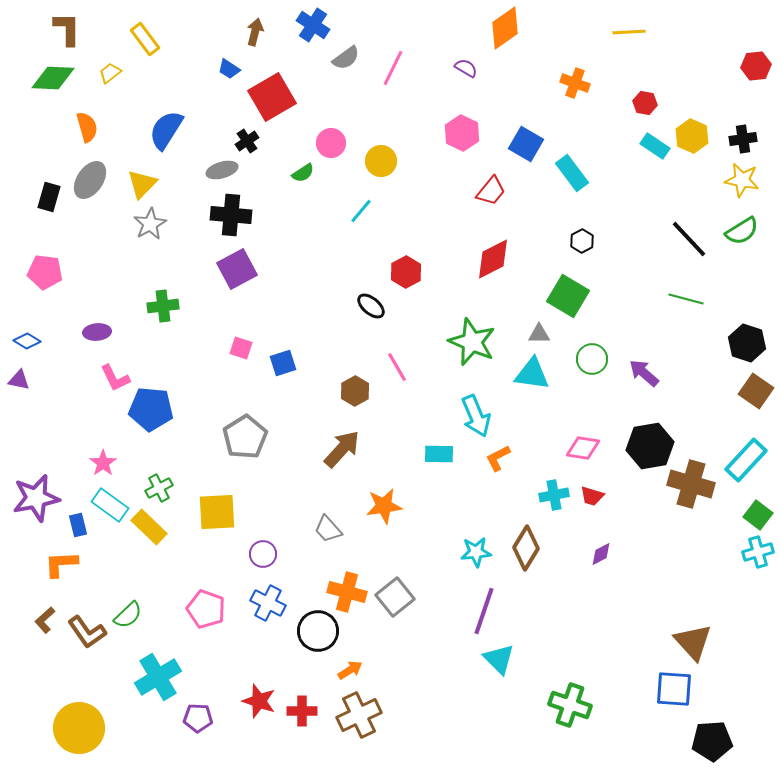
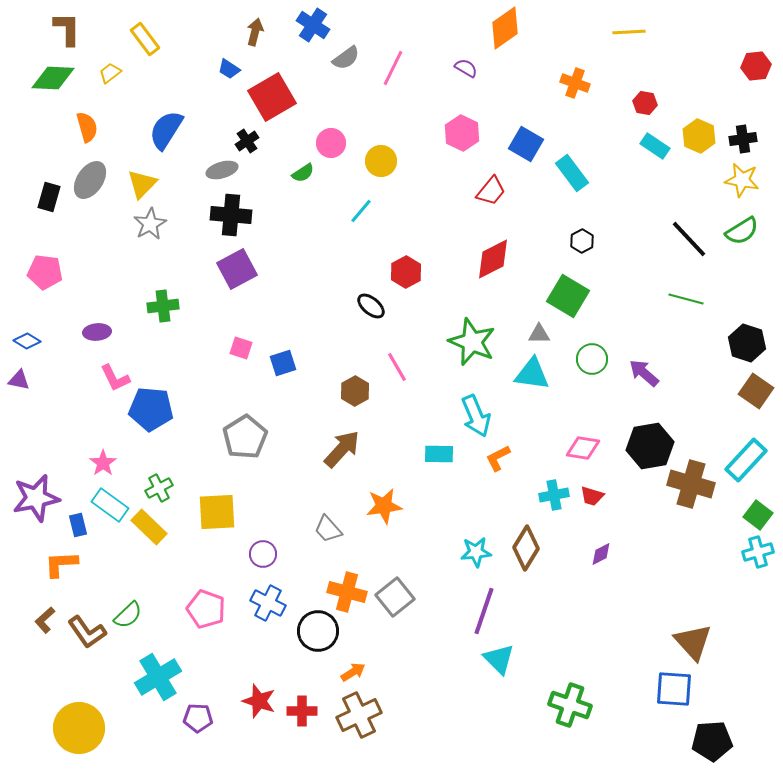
yellow hexagon at (692, 136): moved 7 px right
orange arrow at (350, 670): moved 3 px right, 2 px down
